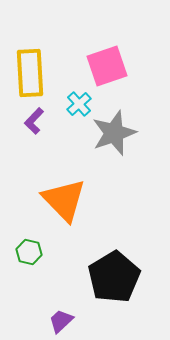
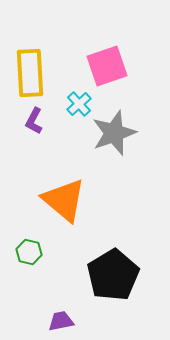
purple L-shape: rotated 16 degrees counterclockwise
orange triangle: rotated 6 degrees counterclockwise
black pentagon: moved 1 px left, 2 px up
purple trapezoid: rotated 32 degrees clockwise
